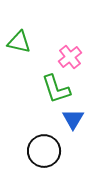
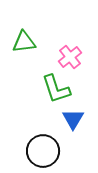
green triangle: moved 5 px right; rotated 20 degrees counterclockwise
black circle: moved 1 px left
